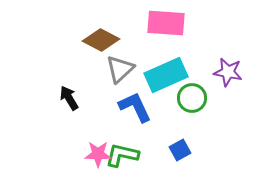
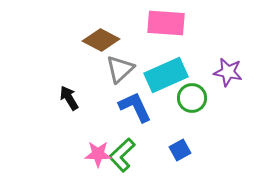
green L-shape: rotated 56 degrees counterclockwise
